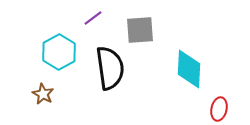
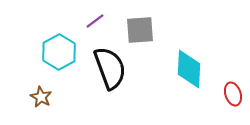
purple line: moved 2 px right, 3 px down
black semicircle: rotated 12 degrees counterclockwise
brown star: moved 2 px left, 3 px down
red ellipse: moved 14 px right, 15 px up; rotated 30 degrees counterclockwise
